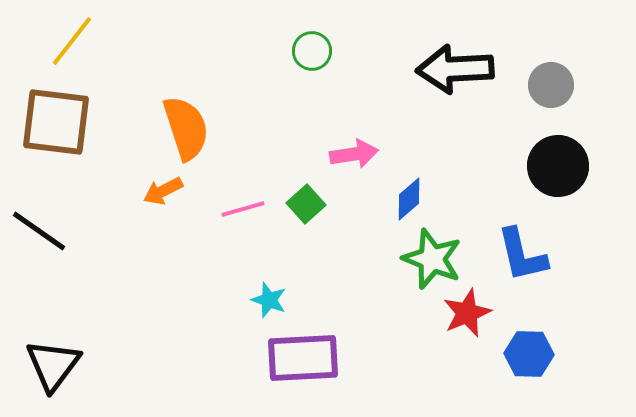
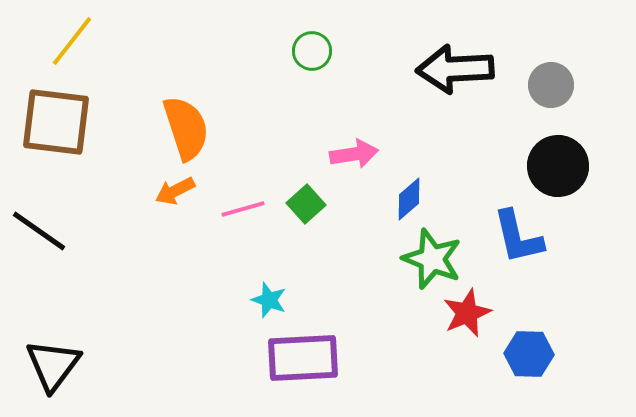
orange arrow: moved 12 px right
blue L-shape: moved 4 px left, 18 px up
